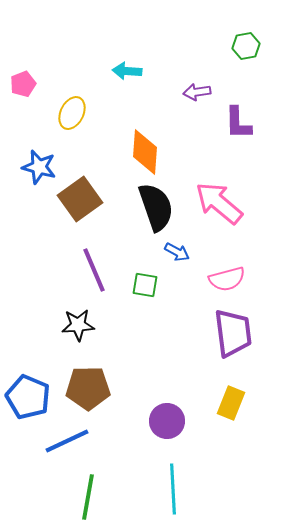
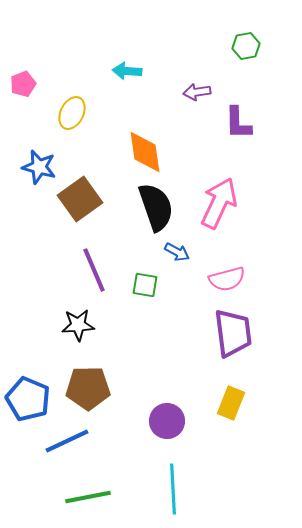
orange diamond: rotated 12 degrees counterclockwise
pink arrow: rotated 75 degrees clockwise
blue pentagon: moved 2 px down
green line: rotated 69 degrees clockwise
